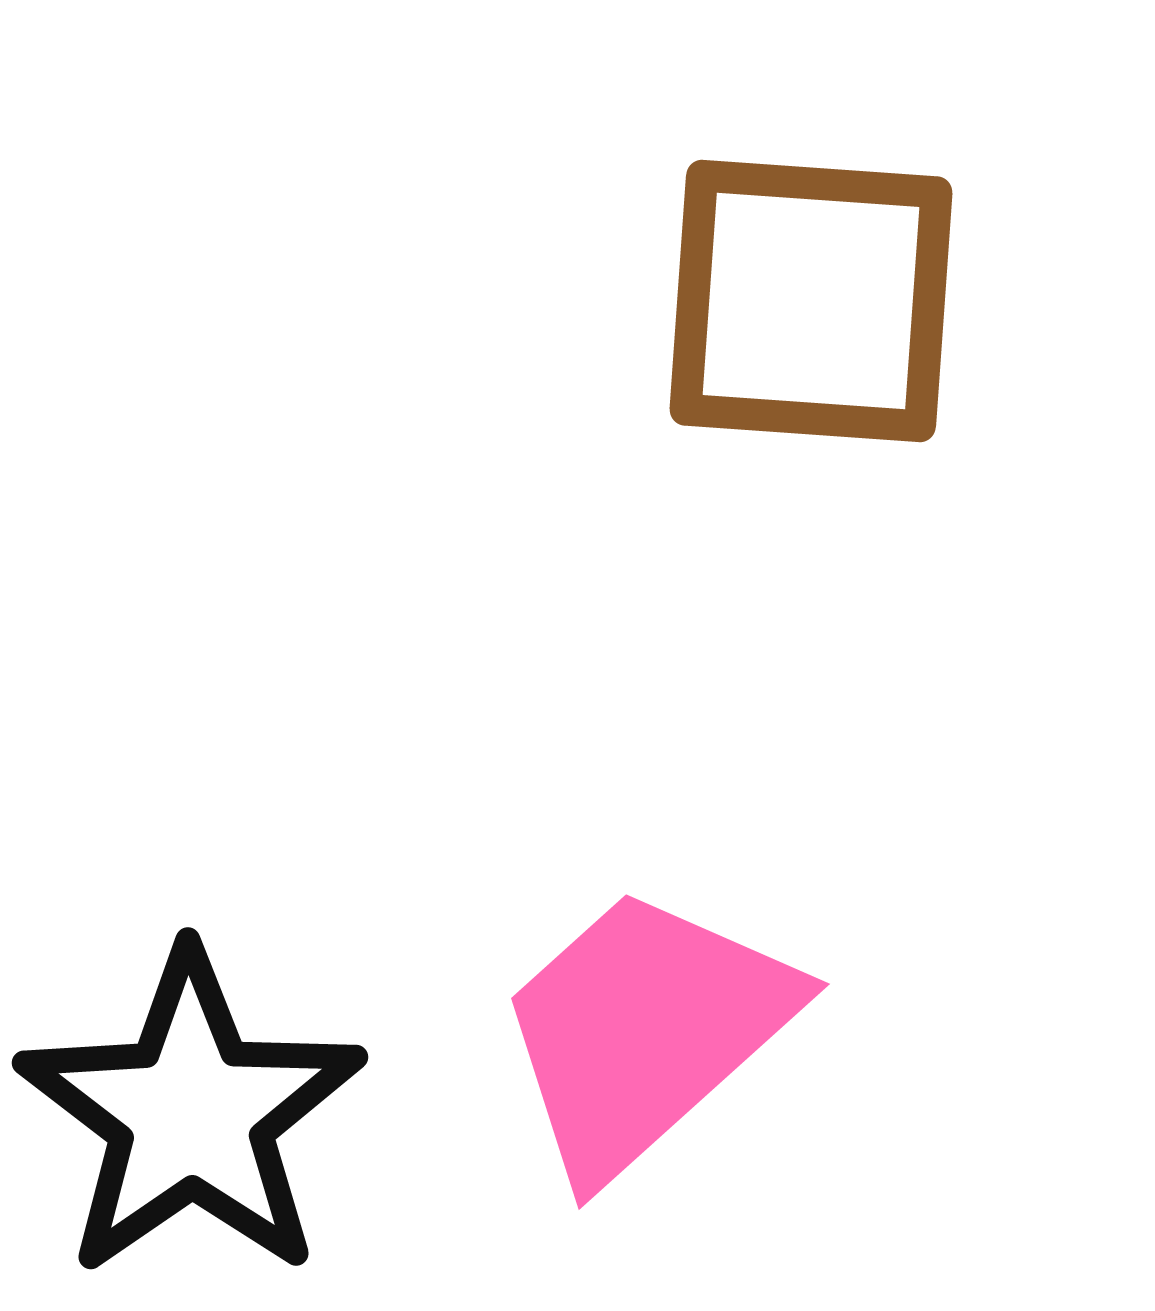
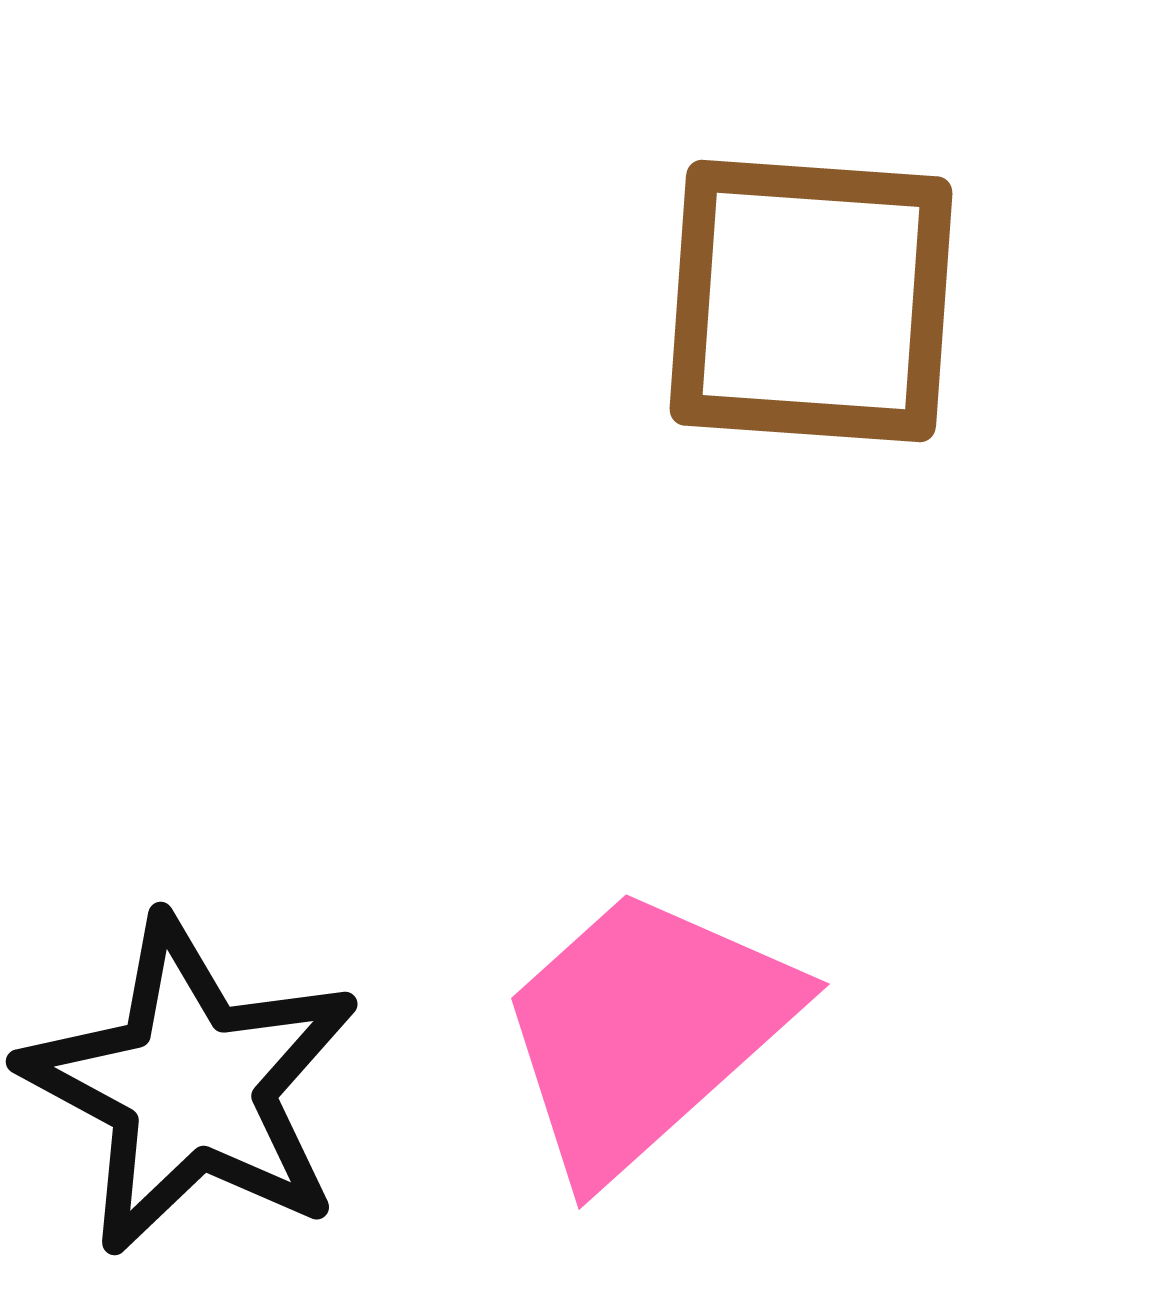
black star: moved 28 px up; rotated 9 degrees counterclockwise
